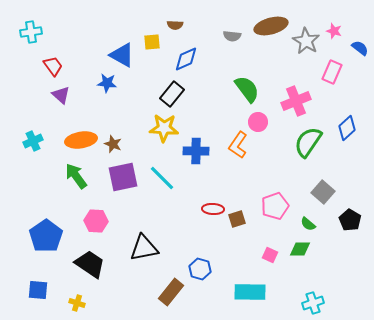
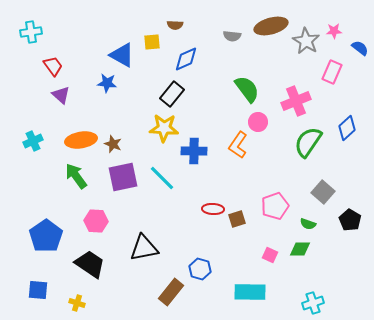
pink star at (334, 31): rotated 21 degrees counterclockwise
blue cross at (196, 151): moved 2 px left
green semicircle at (308, 224): rotated 21 degrees counterclockwise
